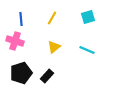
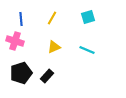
yellow triangle: rotated 16 degrees clockwise
